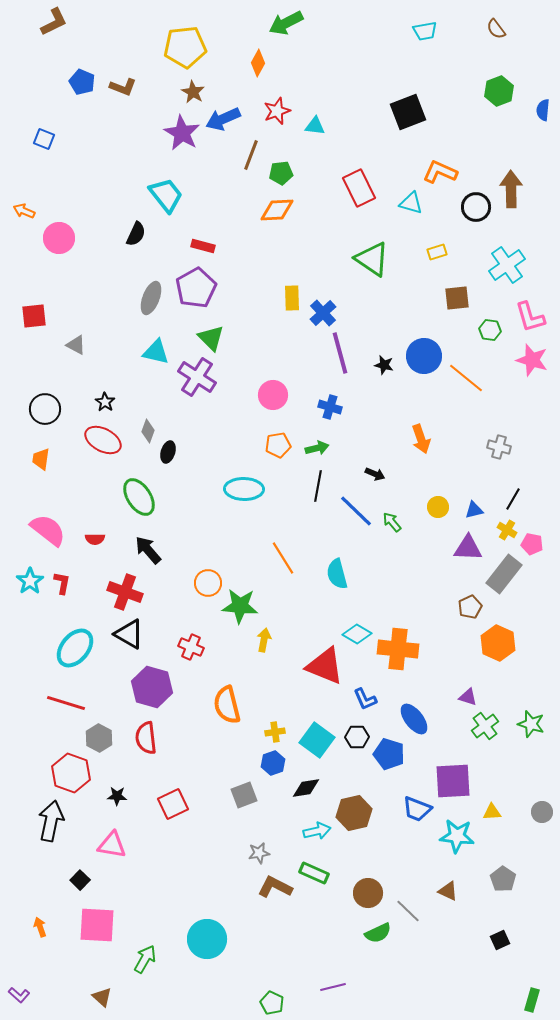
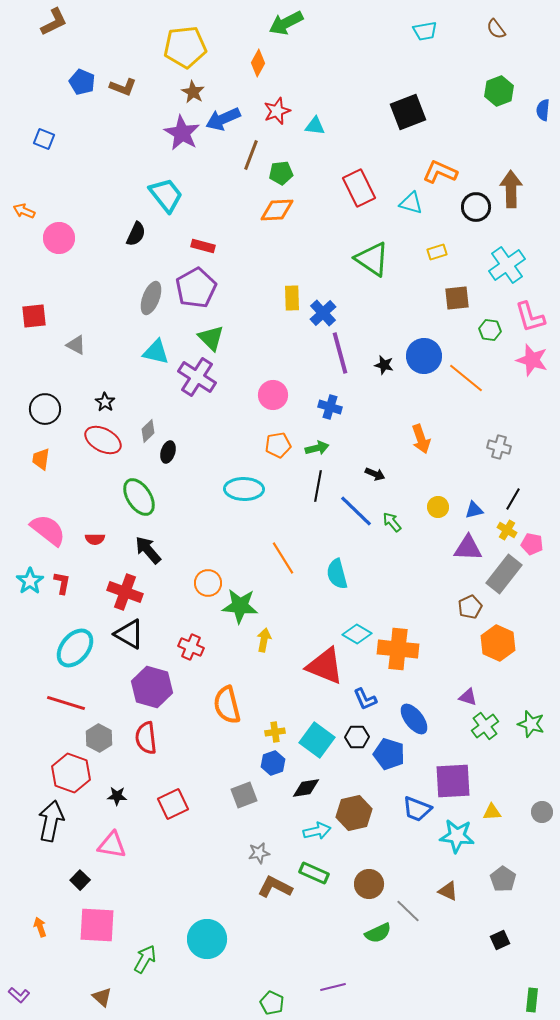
gray diamond at (148, 431): rotated 25 degrees clockwise
brown circle at (368, 893): moved 1 px right, 9 px up
green rectangle at (532, 1000): rotated 10 degrees counterclockwise
